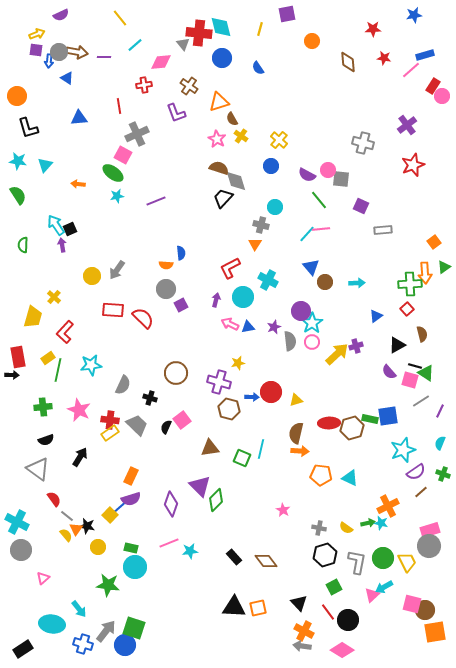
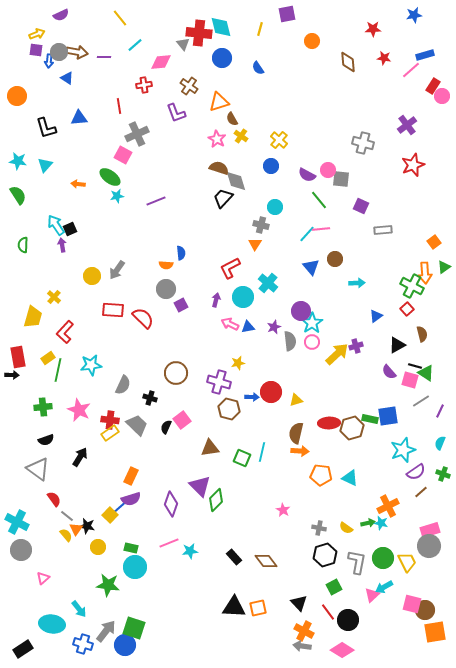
black L-shape at (28, 128): moved 18 px right
green ellipse at (113, 173): moved 3 px left, 4 px down
cyan cross at (268, 280): moved 3 px down; rotated 12 degrees clockwise
brown circle at (325, 282): moved 10 px right, 23 px up
green cross at (410, 284): moved 2 px right, 2 px down; rotated 30 degrees clockwise
cyan line at (261, 449): moved 1 px right, 3 px down
